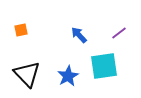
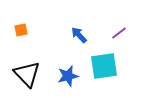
blue star: rotated 15 degrees clockwise
